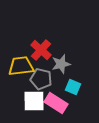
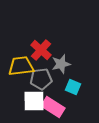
gray pentagon: rotated 20 degrees counterclockwise
pink rectangle: moved 3 px left, 4 px down
